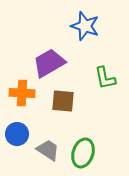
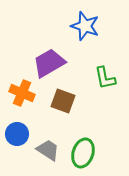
orange cross: rotated 20 degrees clockwise
brown square: rotated 15 degrees clockwise
